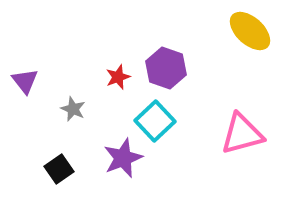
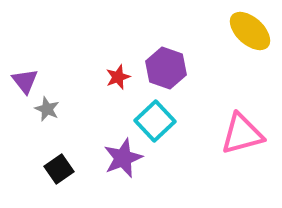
gray star: moved 26 px left
